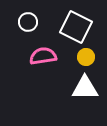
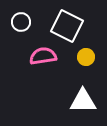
white circle: moved 7 px left
white square: moved 9 px left, 1 px up
white triangle: moved 2 px left, 13 px down
